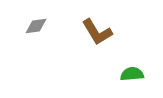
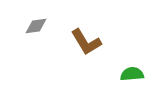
brown L-shape: moved 11 px left, 10 px down
